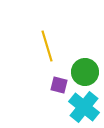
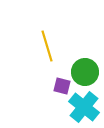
purple square: moved 3 px right, 1 px down
